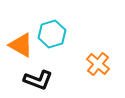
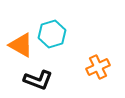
orange cross: moved 3 px down; rotated 25 degrees clockwise
